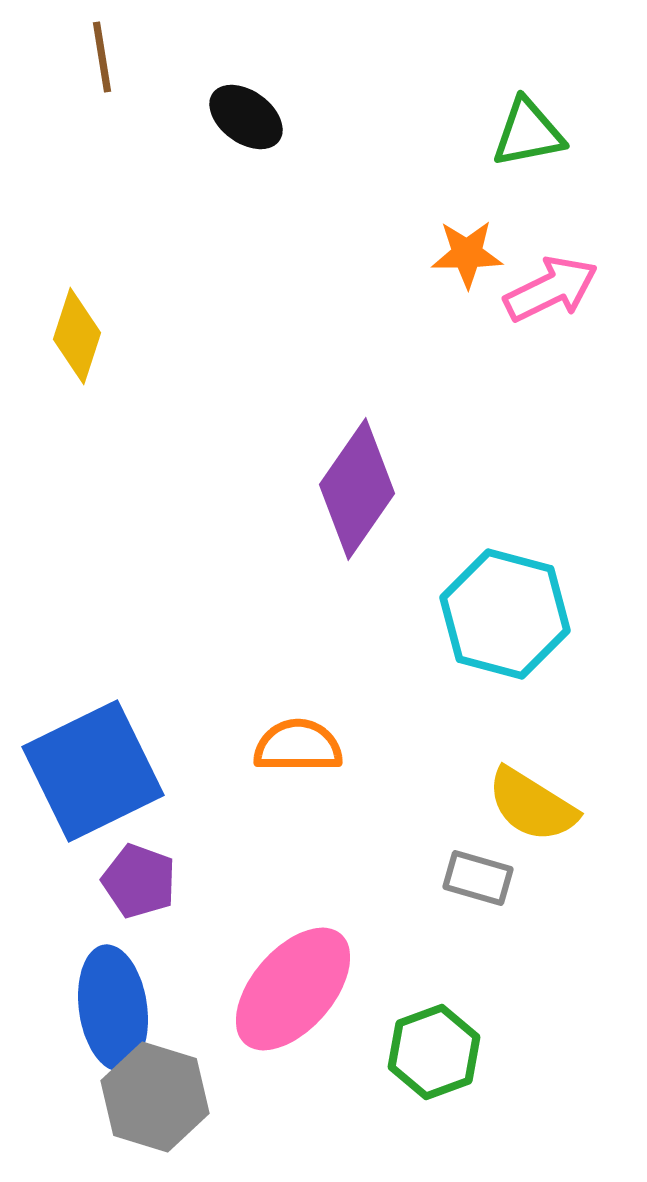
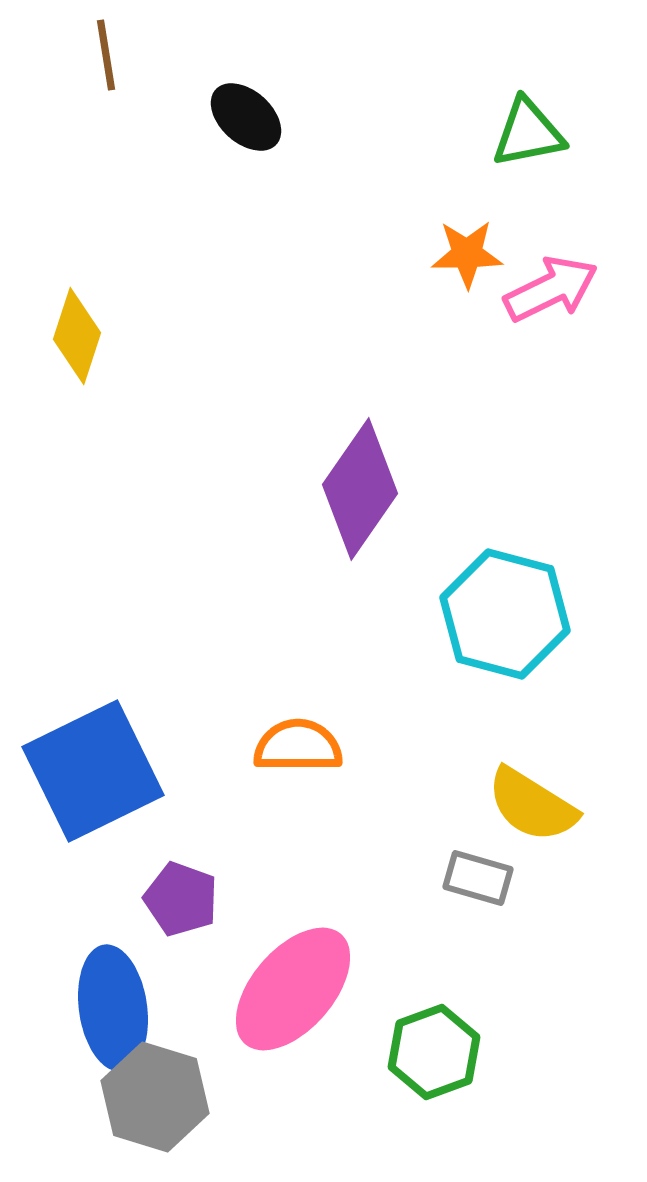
brown line: moved 4 px right, 2 px up
black ellipse: rotated 6 degrees clockwise
purple diamond: moved 3 px right
purple pentagon: moved 42 px right, 18 px down
